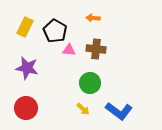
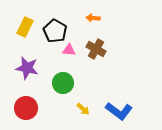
brown cross: rotated 24 degrees clockwise
green circle: moved 27 px left
